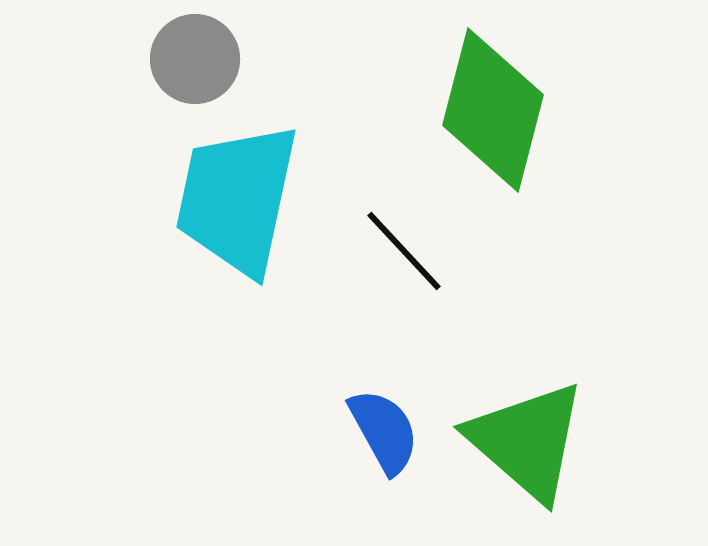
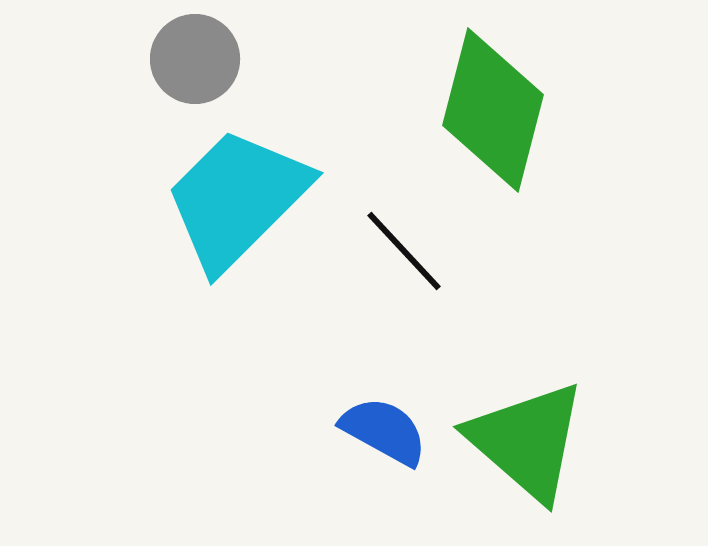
cyan trapezoid: rotated 33 degrees clockwise
blue semicircle: rotated 32 degrees counterclockwise
